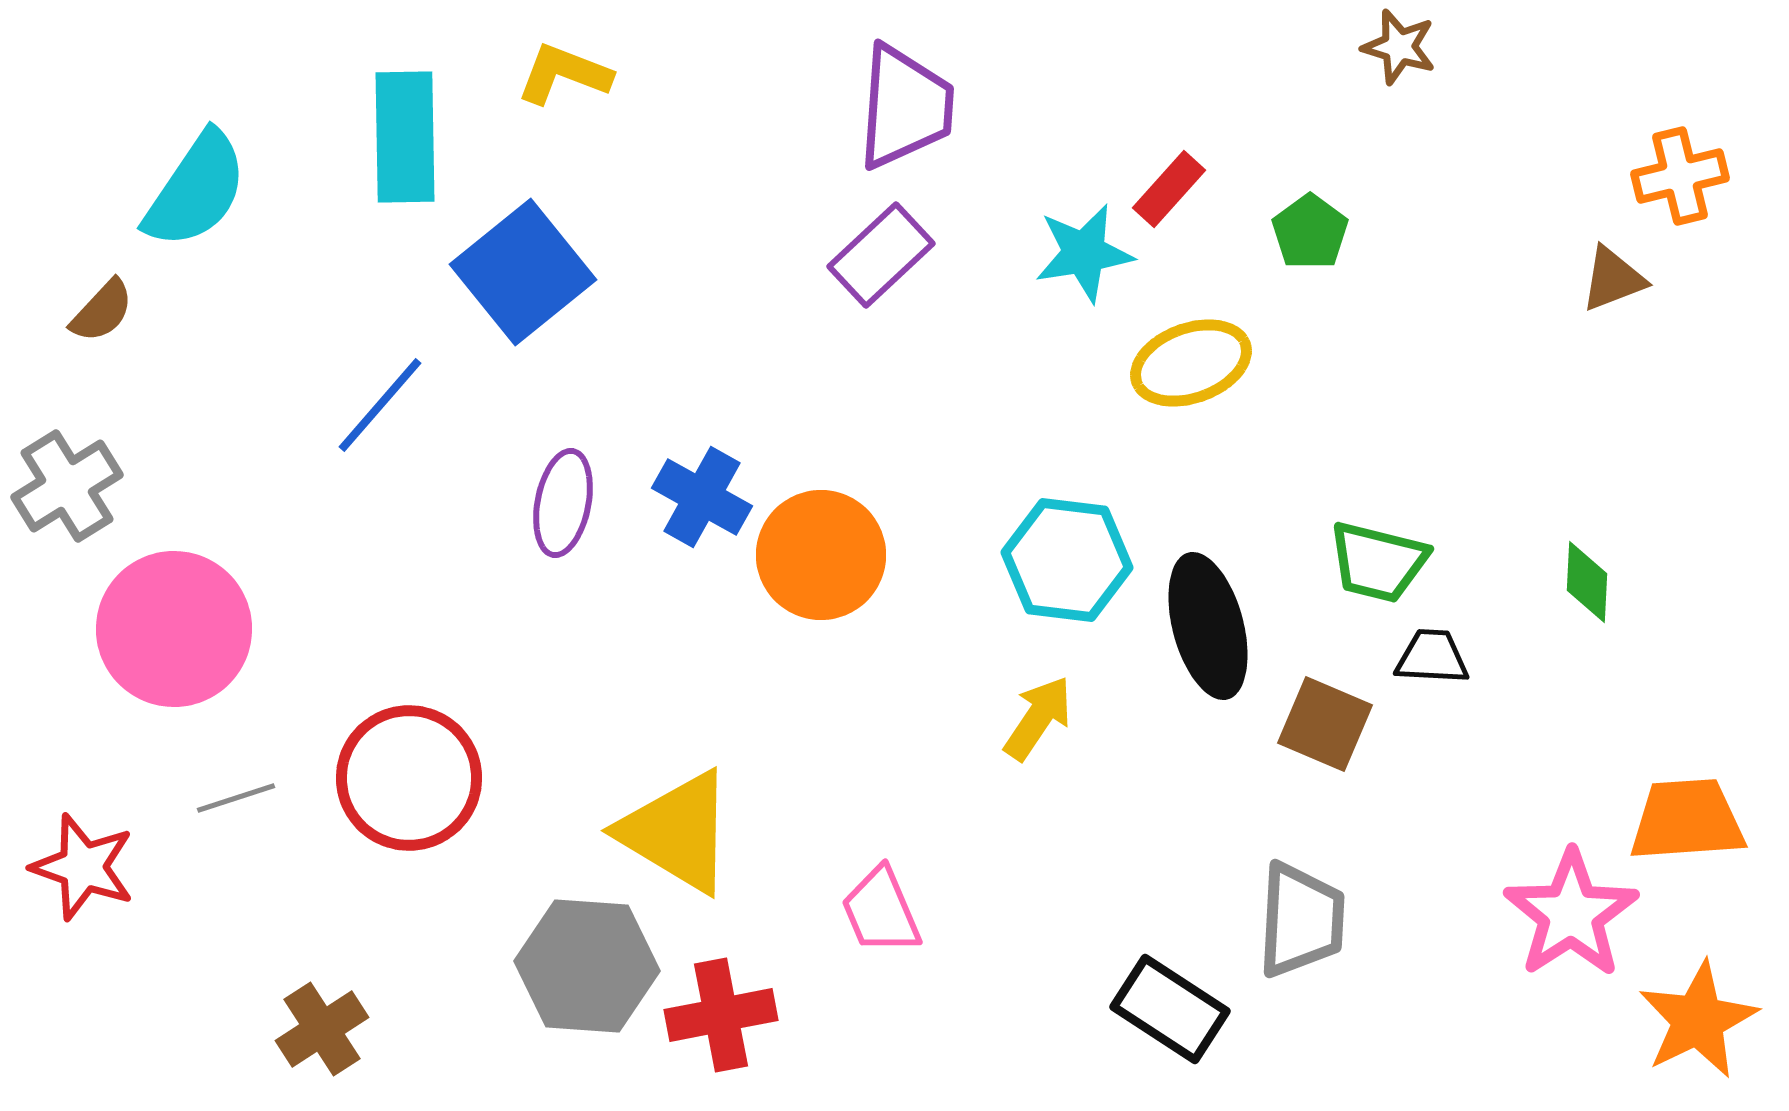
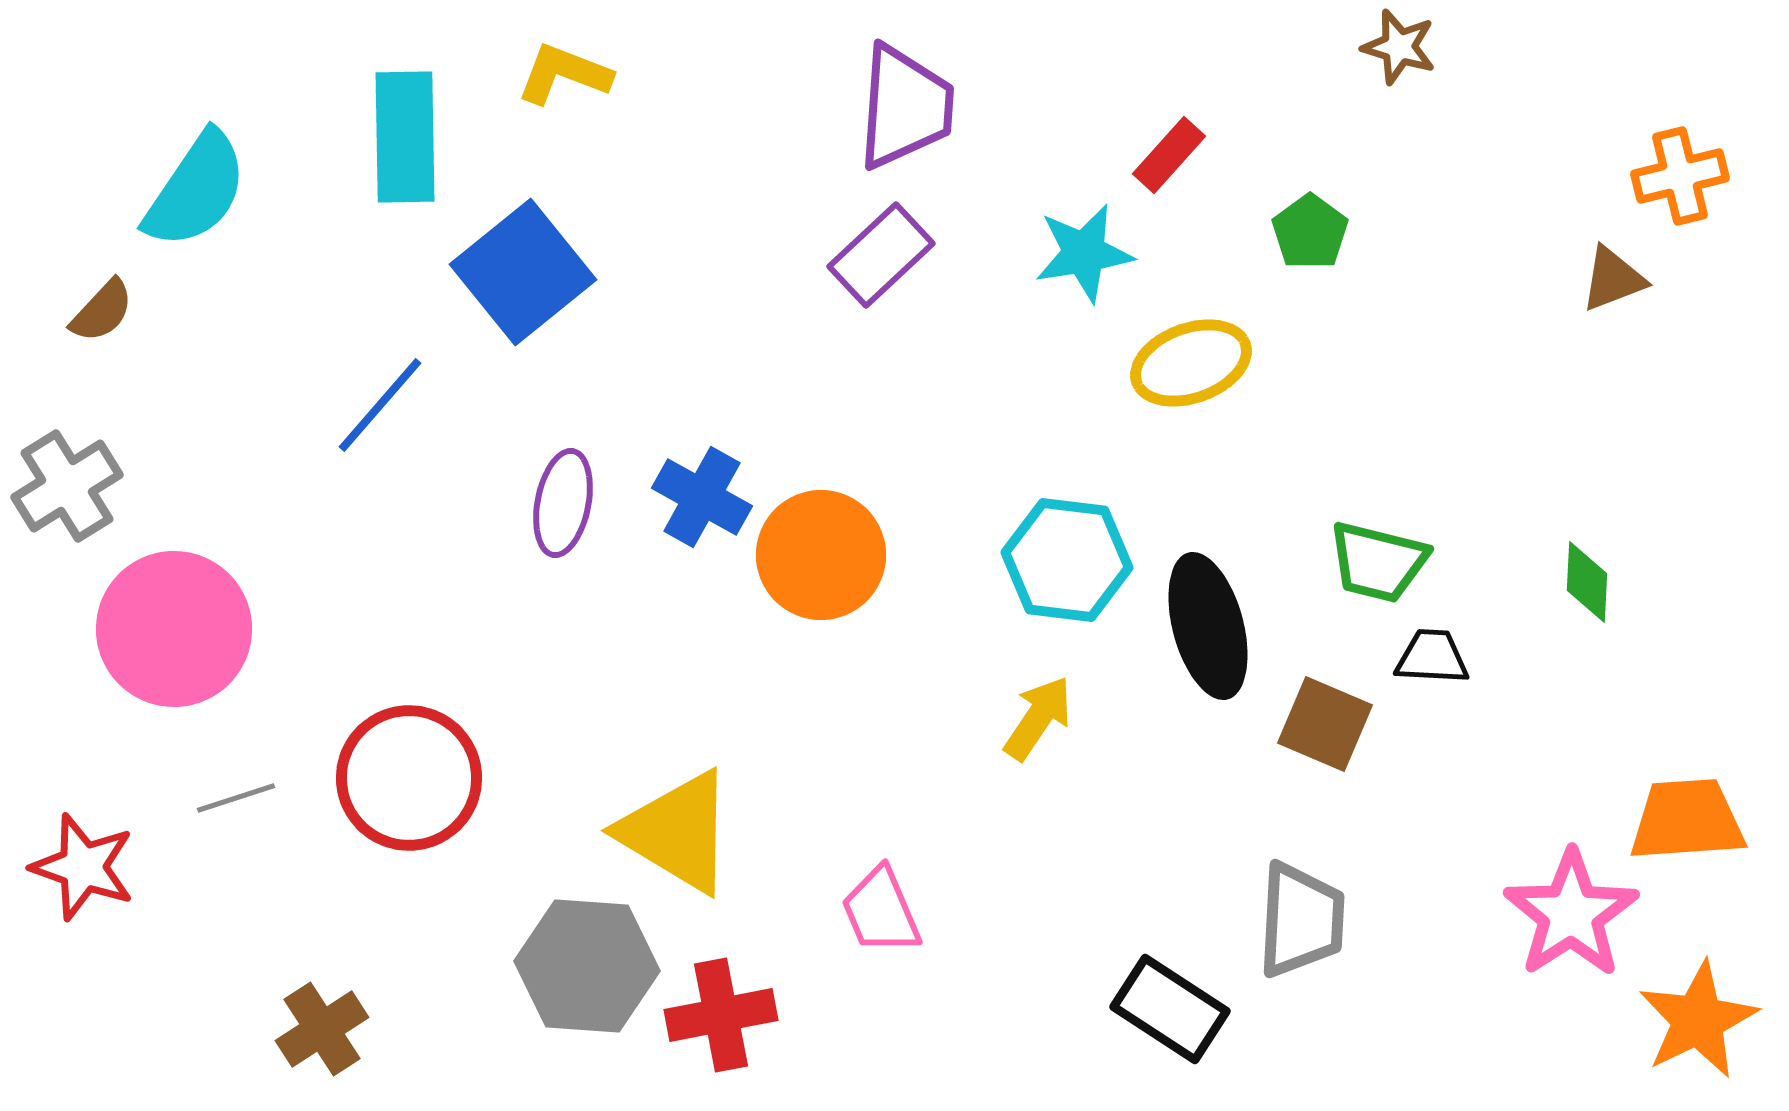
red rectangle: moved 34 px up
